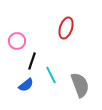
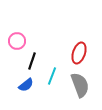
red ellipse: moved 13 px right, 25 px down
cyan line: moved 1 px right, 1 px down; rotated 48 degrees clockwise
